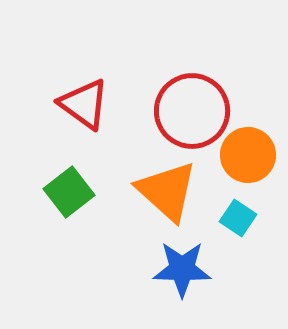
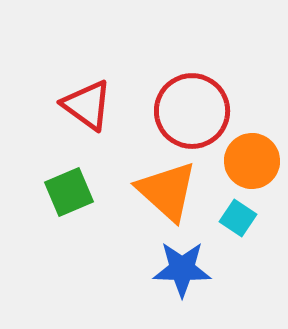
red triangle: moved 3 px right, 1 px down
orange circle: moved 4 px right, 6 px down
green square: rotated 15 degrees clockwise
